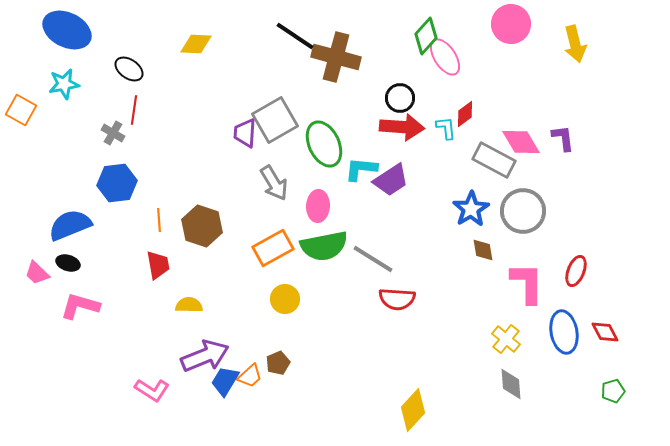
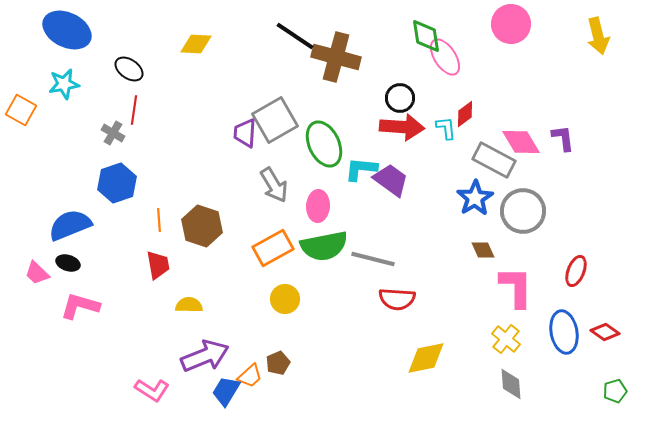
green diamond at (426, 36): rotated 51 degrees counterclockwise
yellow arrow at (575, 44): moved 23 px right, 8 px up
purple trapezoid at (391, 180): rotated 111 degrees counterclockwise
blue hexagon at (117, 183): rotated 12 degrees counterclockwise
gray arrow at (274, 183): moved 2 px down
blue star at (471, 209): moved 4 px right, 11 px up
brown diamond at (483, 250): rotated 15 degrees counterclockwise
gray line at (373, 259): rotated 18 degrees counterclockwise
pink L-shape at (527, 283): moved 11 px left, 4 px down
red diamond at (605, 332): rotated 28 degrees counterclockwise
blue trapezoid at (225, 381): moved 1 px right, 10 px down
green pentagon at (613, 391): moved 2 px right
yellow diamond at (413, 410): moved 13 px right, 52 px up; rotated 36 degrees clockwise
